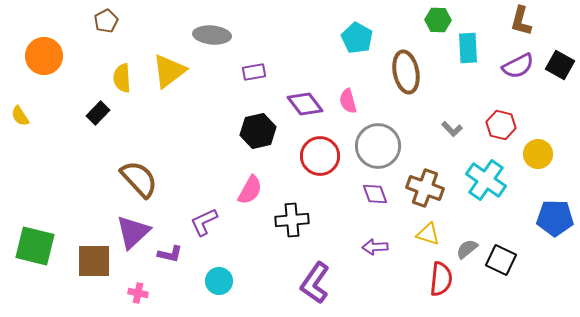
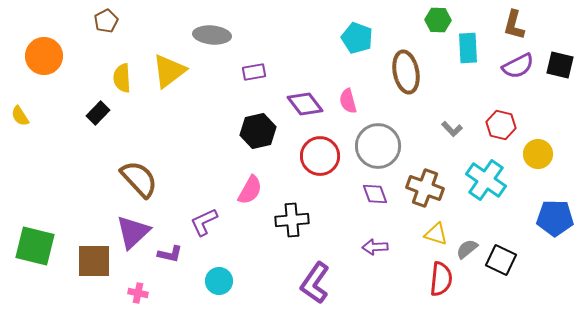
brown L-shape at (521, 21): moved 7 px left, 4 px down
cyan pentagon at (357, 38): rotated 8 degrees counterclockwise
black square at (560, 65): rotated 16 degrees counterclockwise
yellow triangle at (428, 234): moved 8 px right
